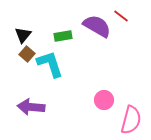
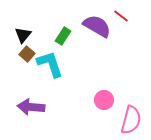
green rectangle: rotated 48 degrees counterclockwise
